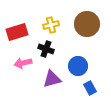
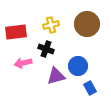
red rectangle: moved 1 px left; rotated 10 degrees clockwise
purple triangle: moved 4 px right, 3 px up
